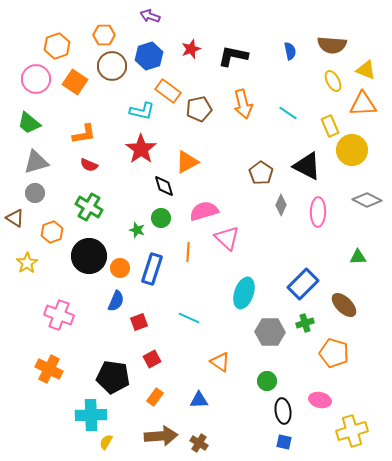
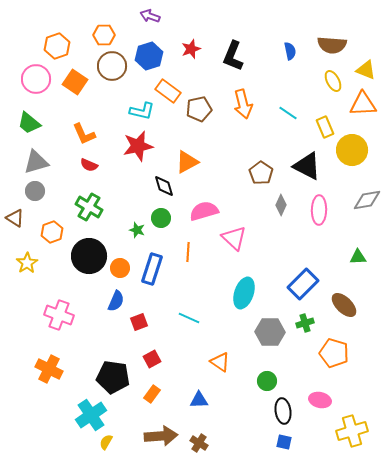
black L-shape at (233, 56): rotated 80 degrees counterclockwise
yellow rectangle at (330, 126): moved 5 px left, 1 px down
orange L-shape at (84, 134): rotated 75 degrees clockwise
red star at (141, 149): moved 3 px left, 3 px up; rotated 24 degrees clockwise
gray circle at (35, 193): moved 2 px up
gray diamond at (367, 200): rotated 36 degrees counterclockwise
pink ellipse at (318, 212): moved 1 px right, 2 px up
pink triangle at (227, 238): moved 7 px right
orange rectangle at (155, 397): moved 3 px left, 3 px up
cyan cross at (91, 415): rotated 32 degrees counterclockwise
